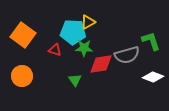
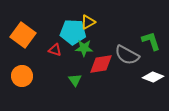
gray semicircle: rotated 45 degrees clockwise
